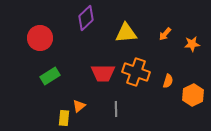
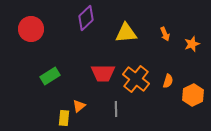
orange arrow: rotated 64 degrees counterclockwise
red circle: moved 9 px left, 9 px up
orange star: rotated 14 degrees counterclockwise
orange cross: moved 7 px down; rotated 20 degrees clockwise
